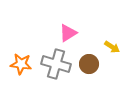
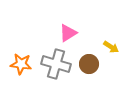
yellow arrow: moved 1 px left
